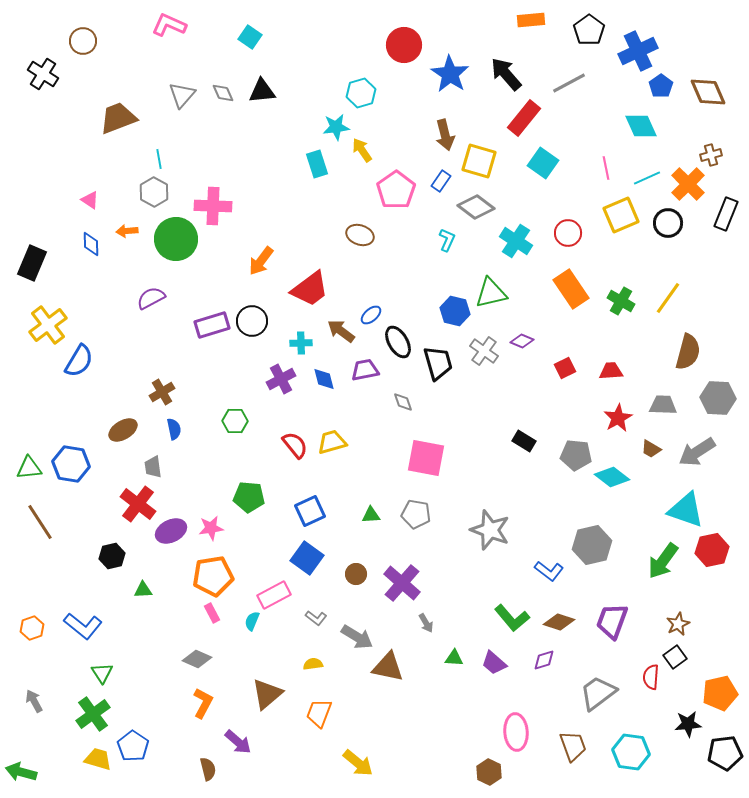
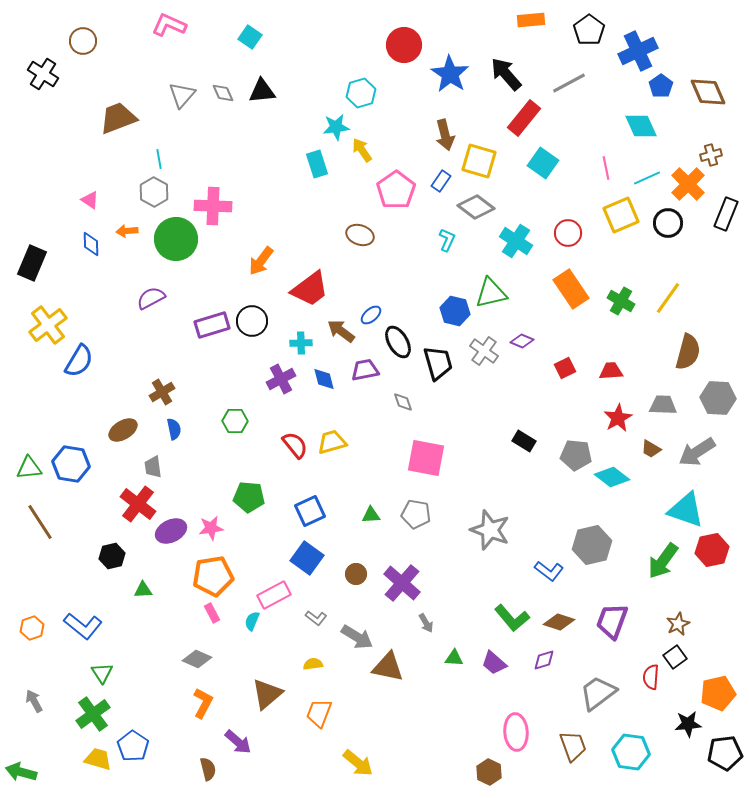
orange pentagon at (720, 693): moved 2 px left
